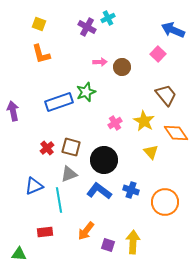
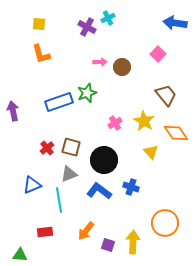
yellow square: rotated 16 degrees counterclockwise
blue arrow: moved 2 px right, 7 px up; rotated 15 degrees counterclockwise
green star: moved 1 px right, 1 px down
blue triangle: moved 2 px left, 1 px up
blue cross: moved 3 px up
orange circle: moved 21 px down
green triangle: moved 1 px right, 1 px down
